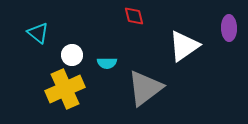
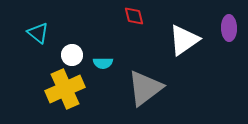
white triangle: moved 6 px up
cyan semicircle: moved 4 px left
